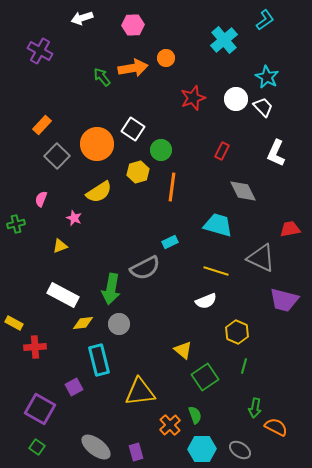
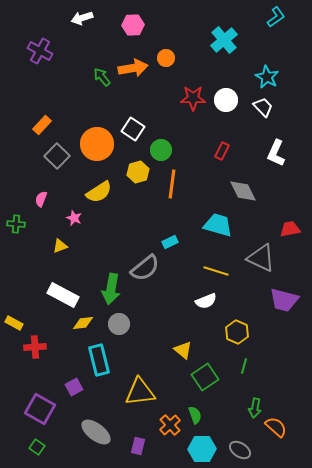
cyan L-shape at (265, 20): moved 11 px right, 3 px up
red star at (193, 98): rotated 20 degrees clockwise
white circle at (236, 99): moved 10 px left, 1 px down
orange line at (172, 187): moved 3 px up
green cross at (16, 224): rotated 18 degrees clockwise
gray semicircle at (145, 268): rotated 12 degrees counterclockwise
orange semicircle at (276, 427): rotated 15 degrees clockwise
gray ellipse at (96, 447): moved 15 px up
purple rectangle at (136, 452): moved 2 px right, 6 px up; rotated 30 degrees clockwise
